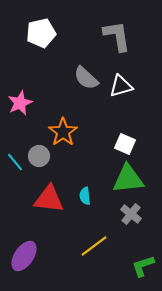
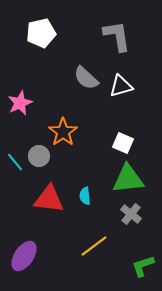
white square: moved 2 px left, 1 px up
